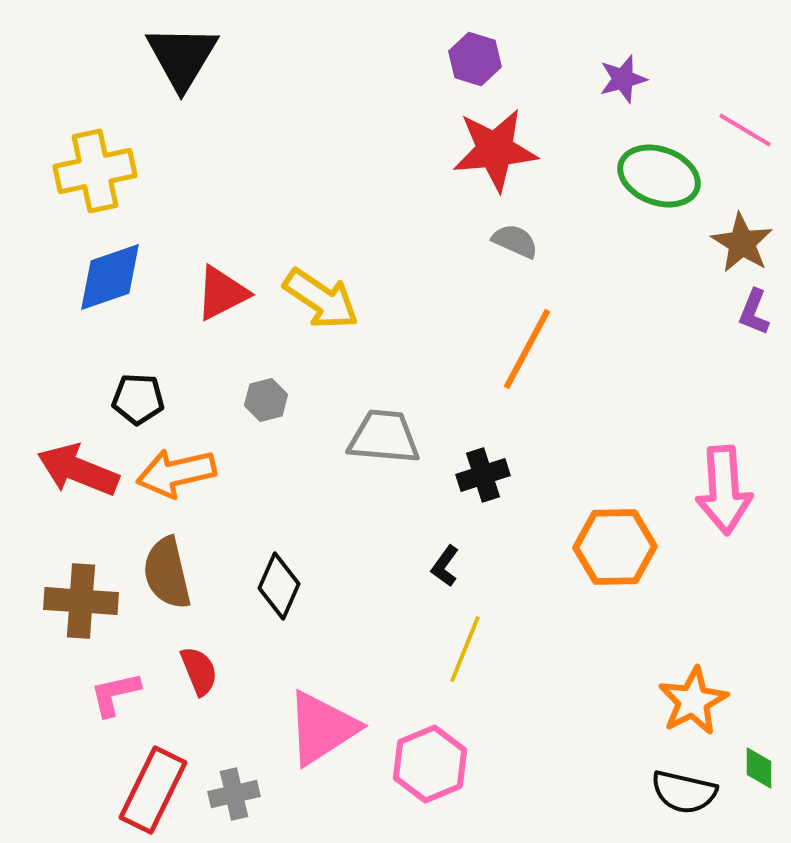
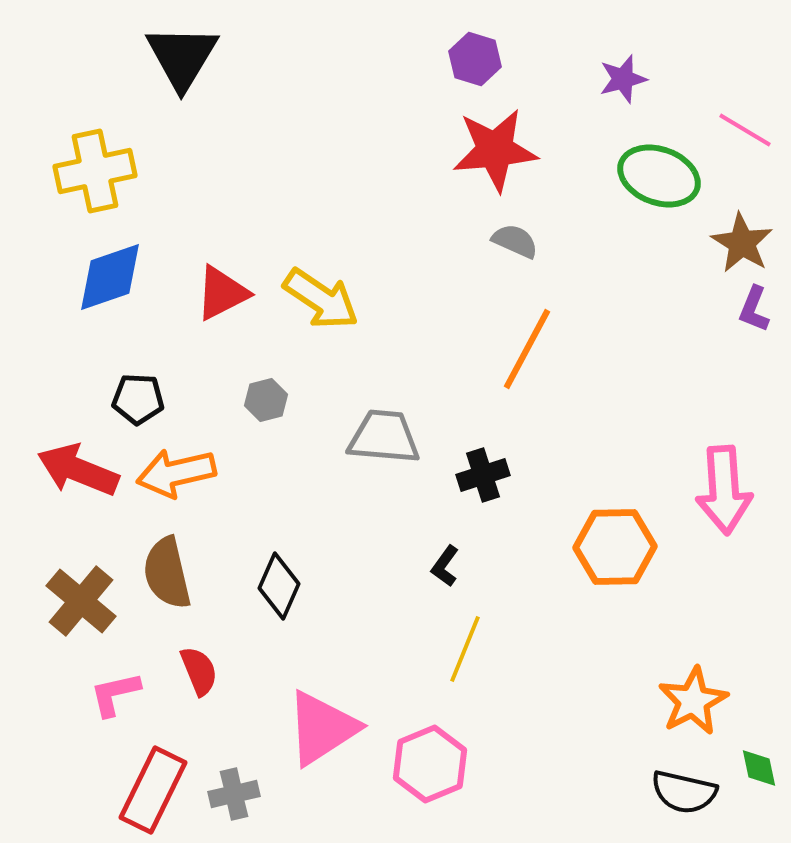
purple L-shape: moved 3 px up
brown cross: rotated 36 degrees clockwise
green diamond: rotated 12 degrees counterclockwise
